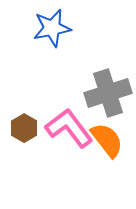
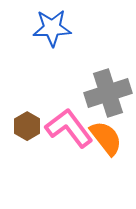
blue star: rotated 9 degrees clockwise
brown hexagon: moved 3 px right, 2 px up
orange semicircle: moved 1 px left, 2 px up
